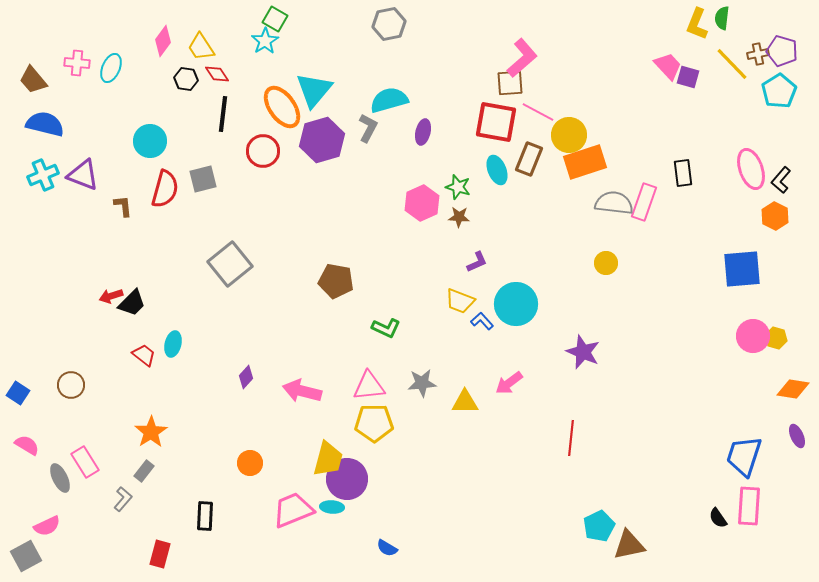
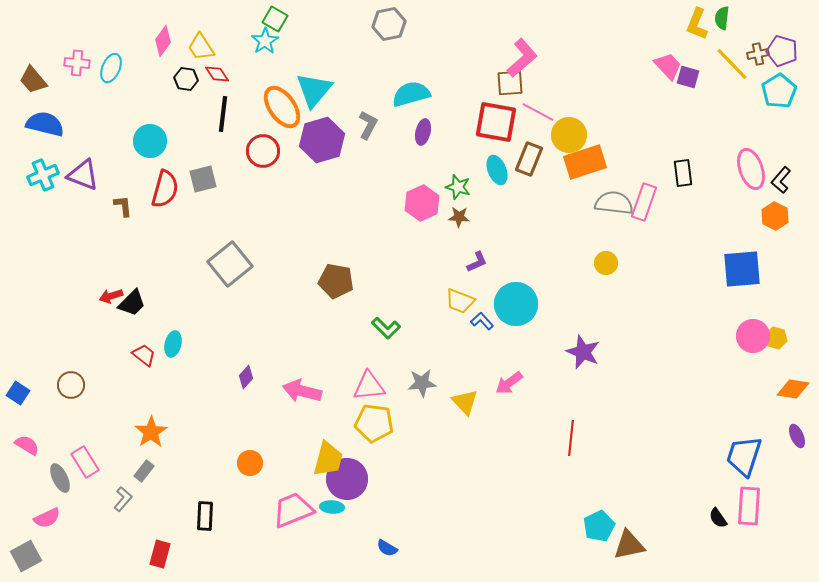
cyan semicircle at (389, 100): moved 22 px right, 6 px up
gray L-shape at (368, 128): moved 3 px up
green L-shape at (386, 328): rotated 20 degrees clockwise
yellow triangle at (465, 402): rotated 48 degrees clockwise
yellow pentagon at (374, 423): rotated 9 degrees clockwise
pink semicircle at (47, 526): moved 8 px up
